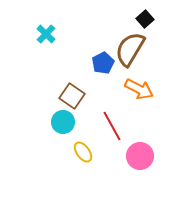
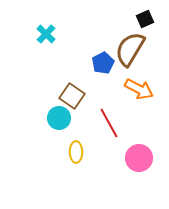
black square: rotated 18 degrees clockwise
cyan circle: moved 4 px left, 4 px up
red line: moved 3 px left, 3 px up
yellow ellipse: moved 7 px left; rotated 35 degrees clockwise
pink circle: moved 1 px left, 2 px down
